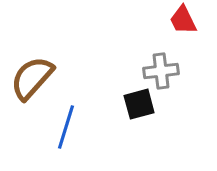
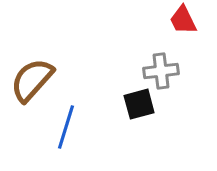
brown semicircle: moved 2 px down
